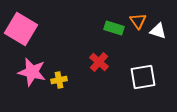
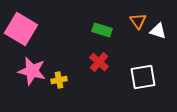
green rectangle: moved 12 px left, 2 px down
pink star: moved 1 px up
